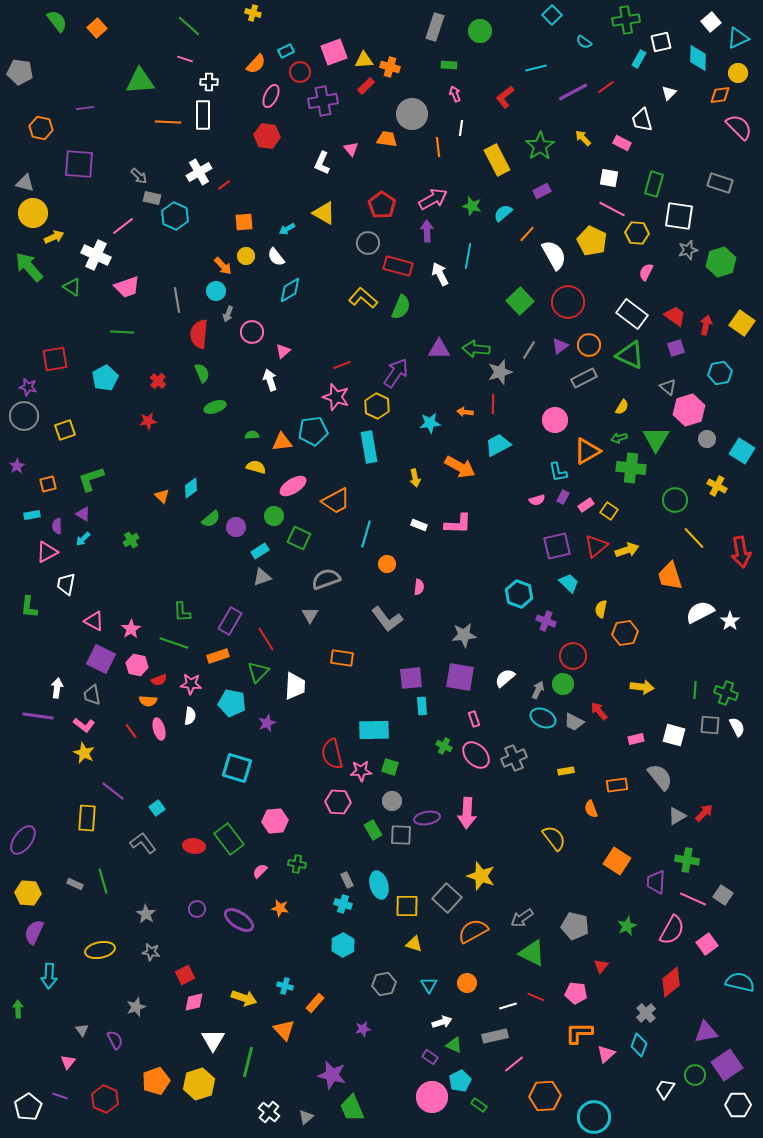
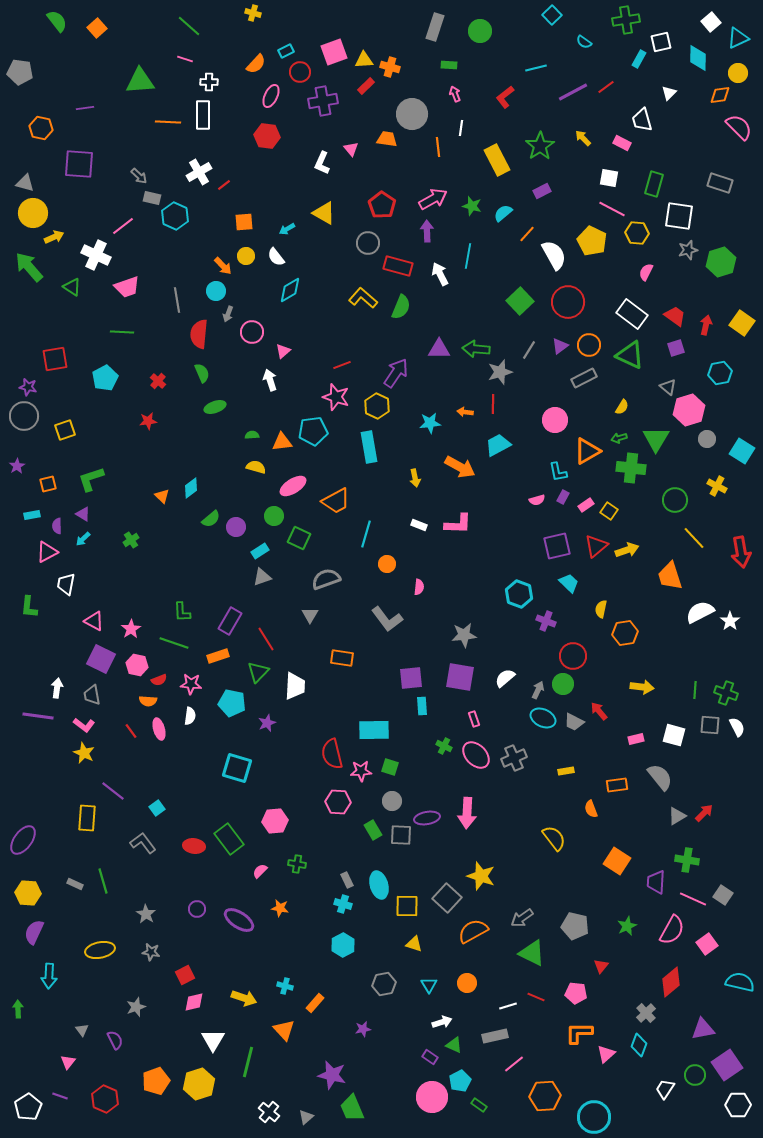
purple triangle at (706, 1032): moved 3 px left, 3 px up
